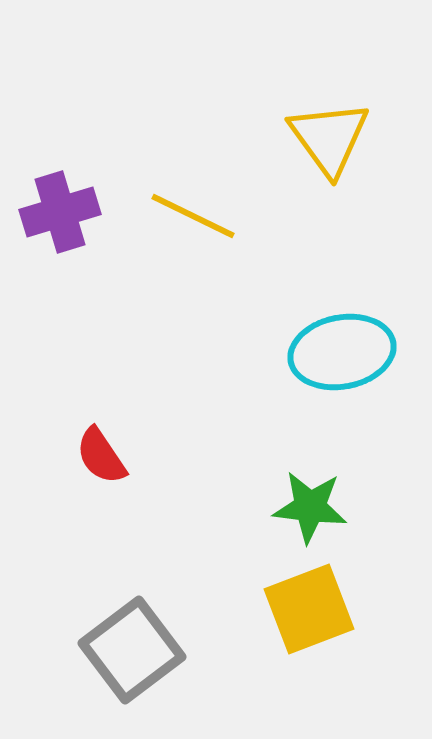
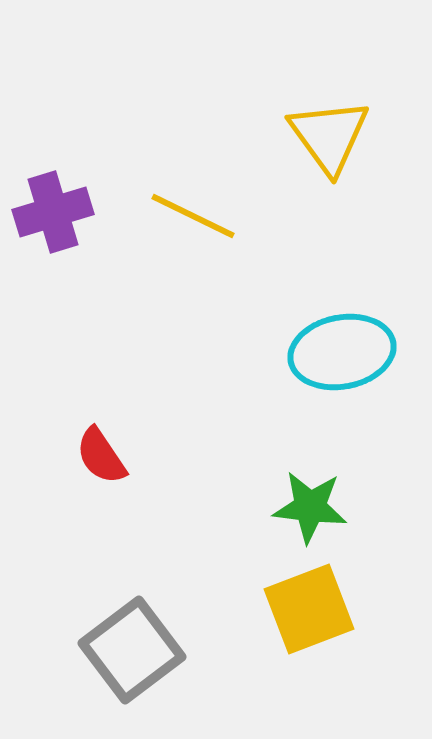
yellow triangle: moved 2 px up
purple cross: moved 7 px left
